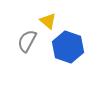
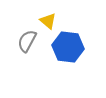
blue hexagon: rotated 12 degrees counterclockwise
